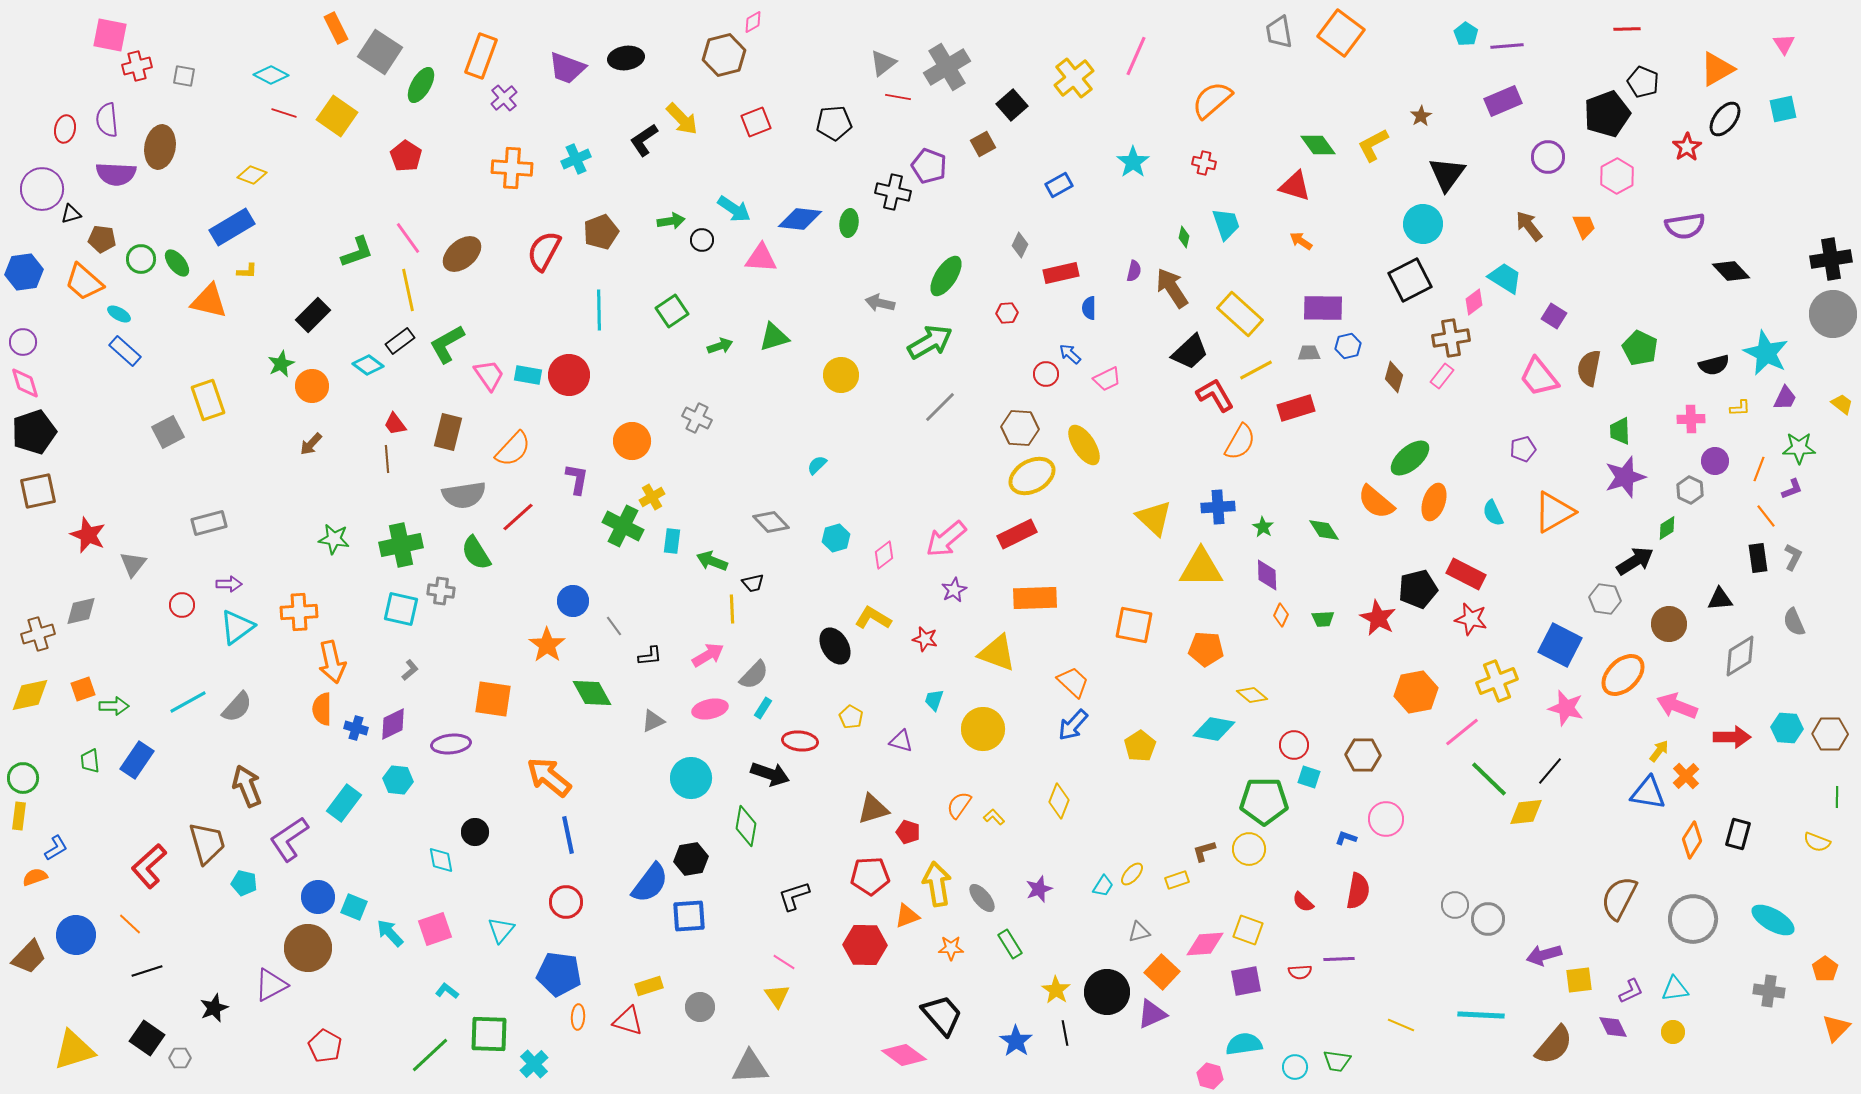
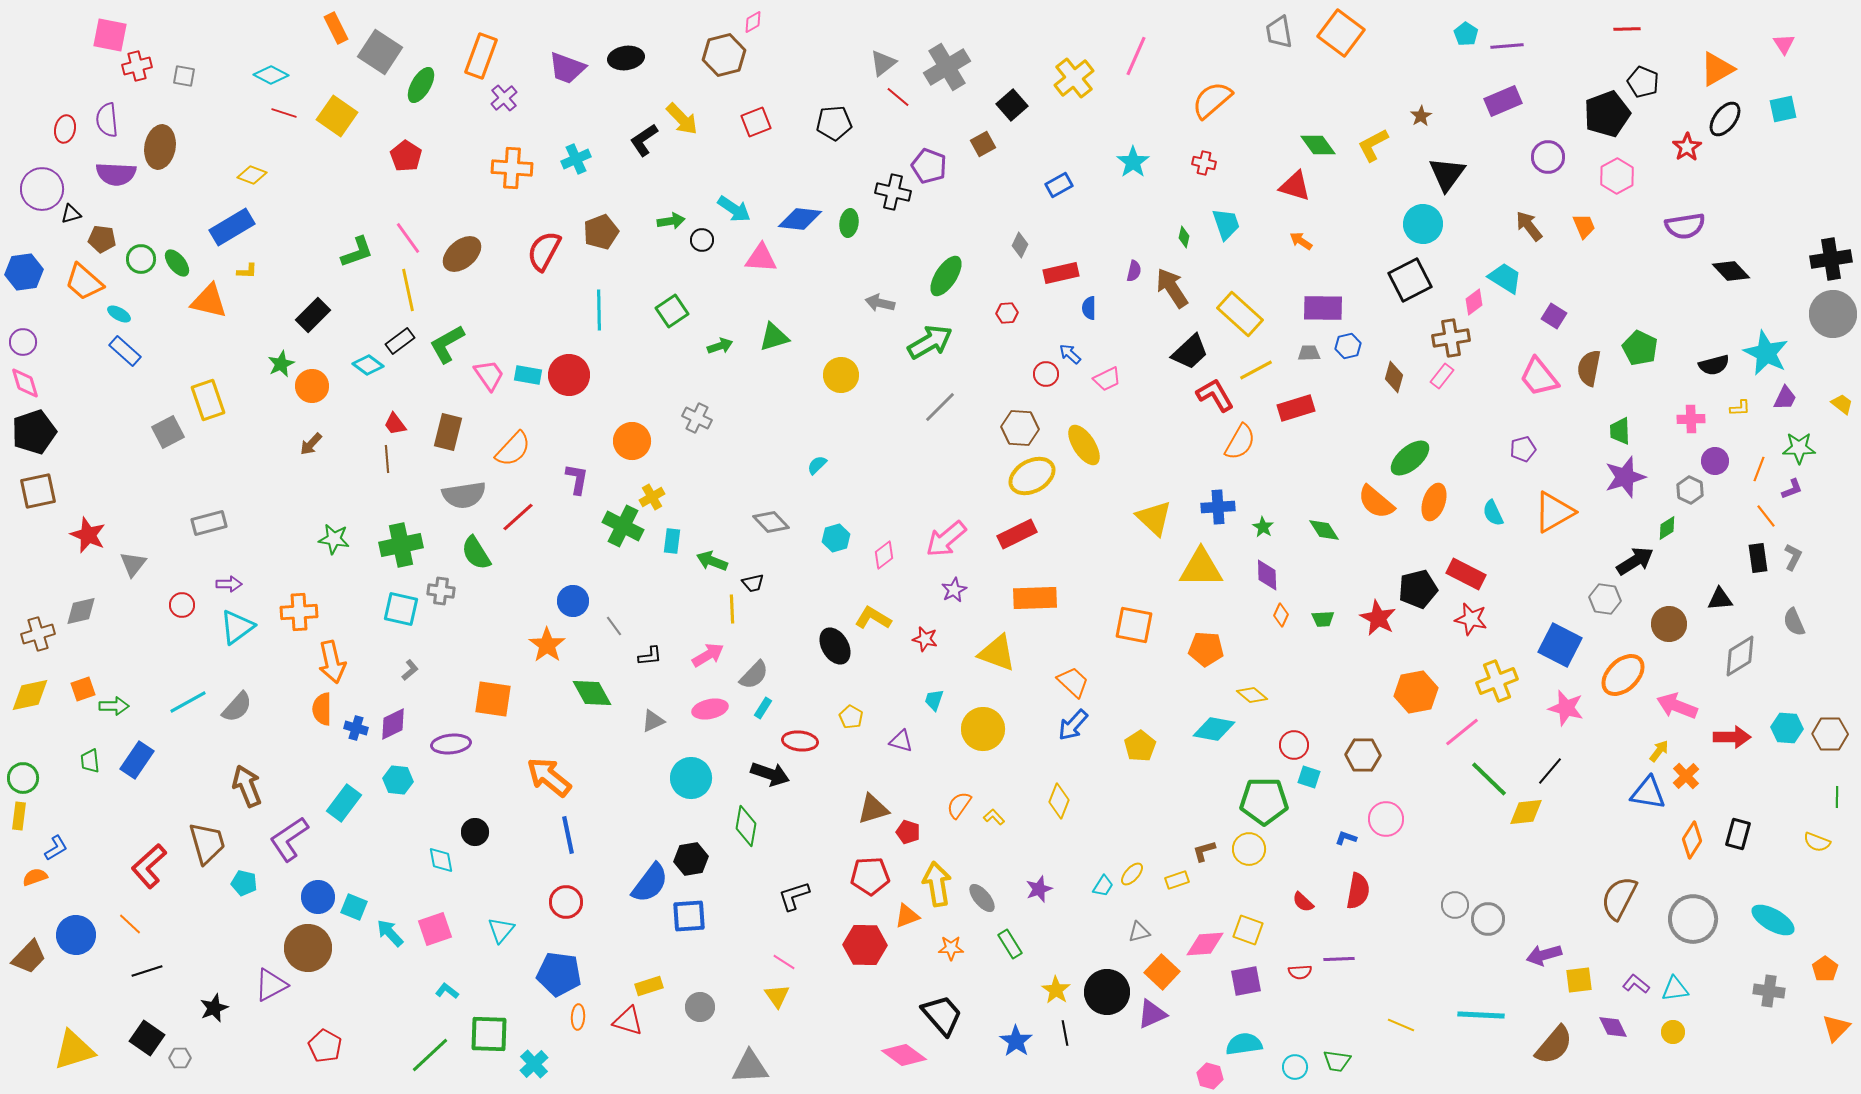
red line at (898, 97): rotated 30 degrees clockwise
purple L-shape at (1631, 991): moved 5 px right, 7 px up; rotated 116 degrees counterclockwise
